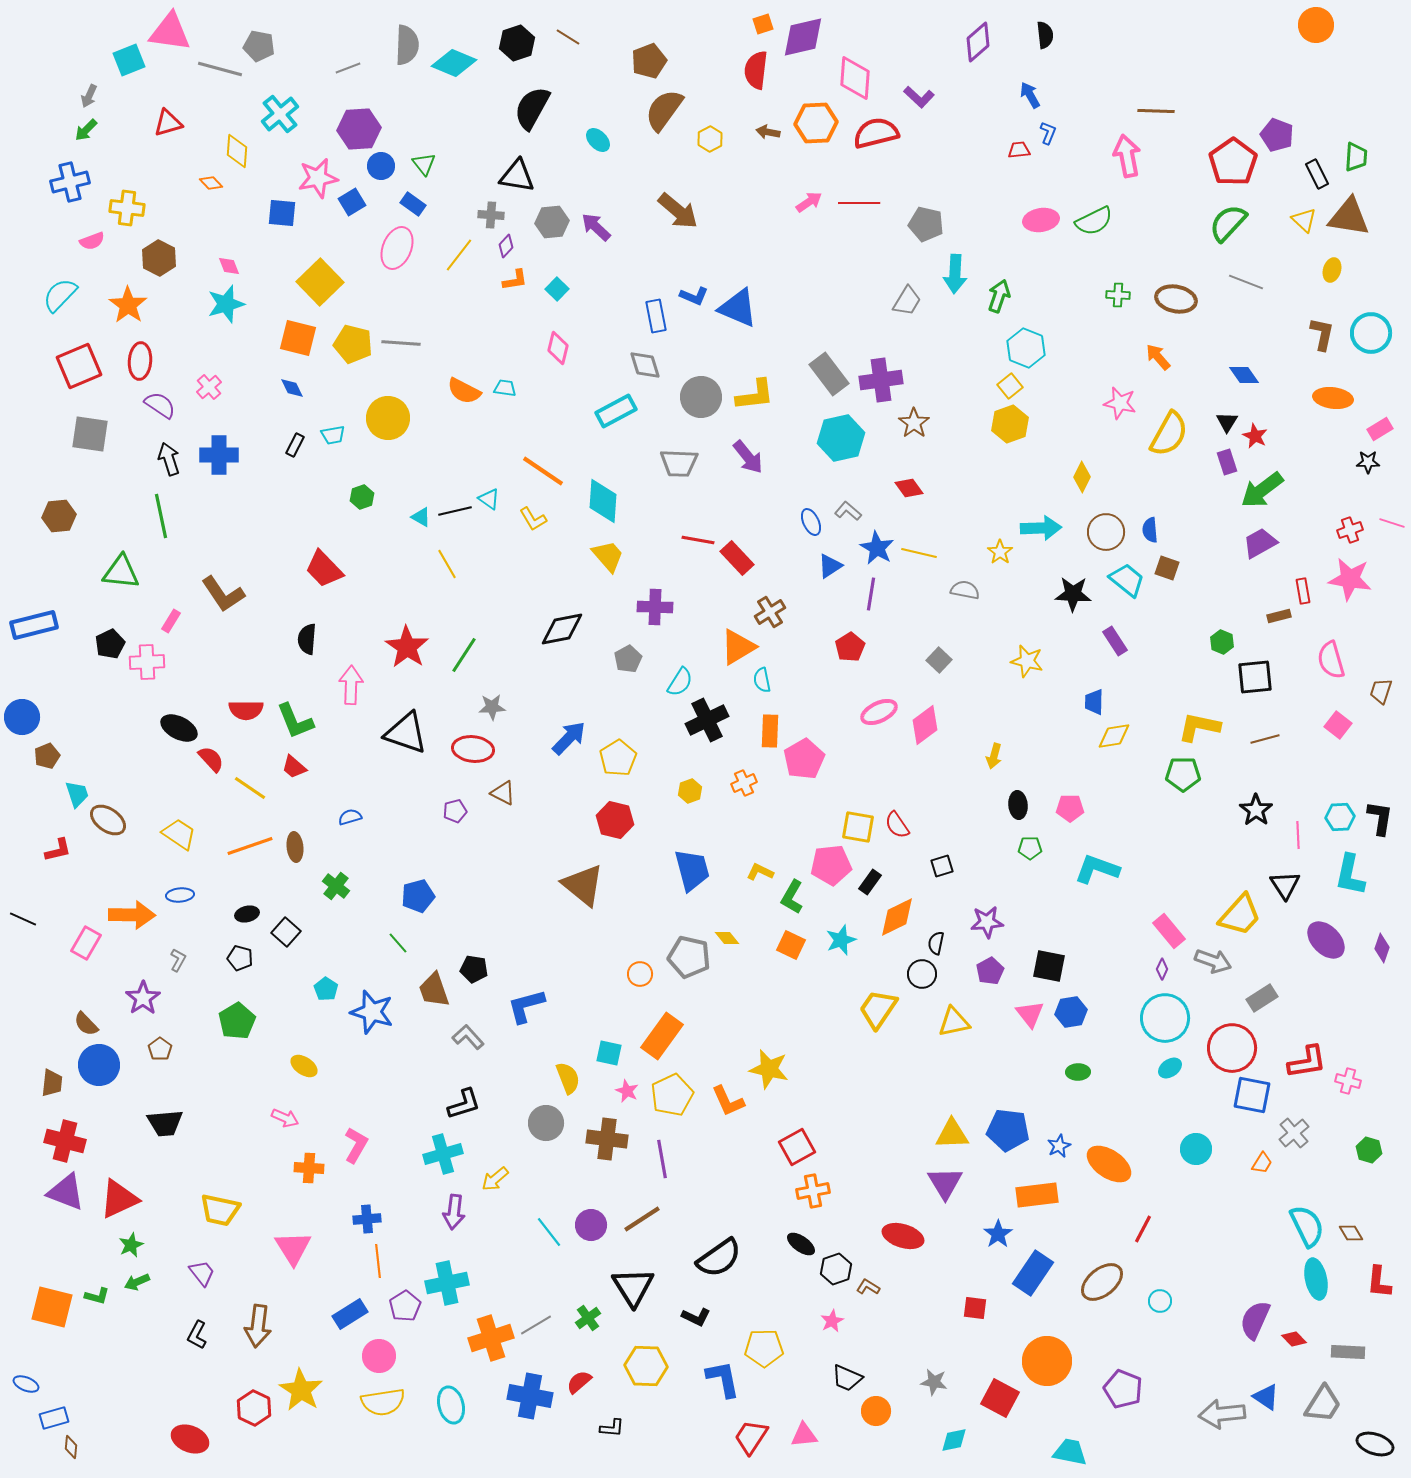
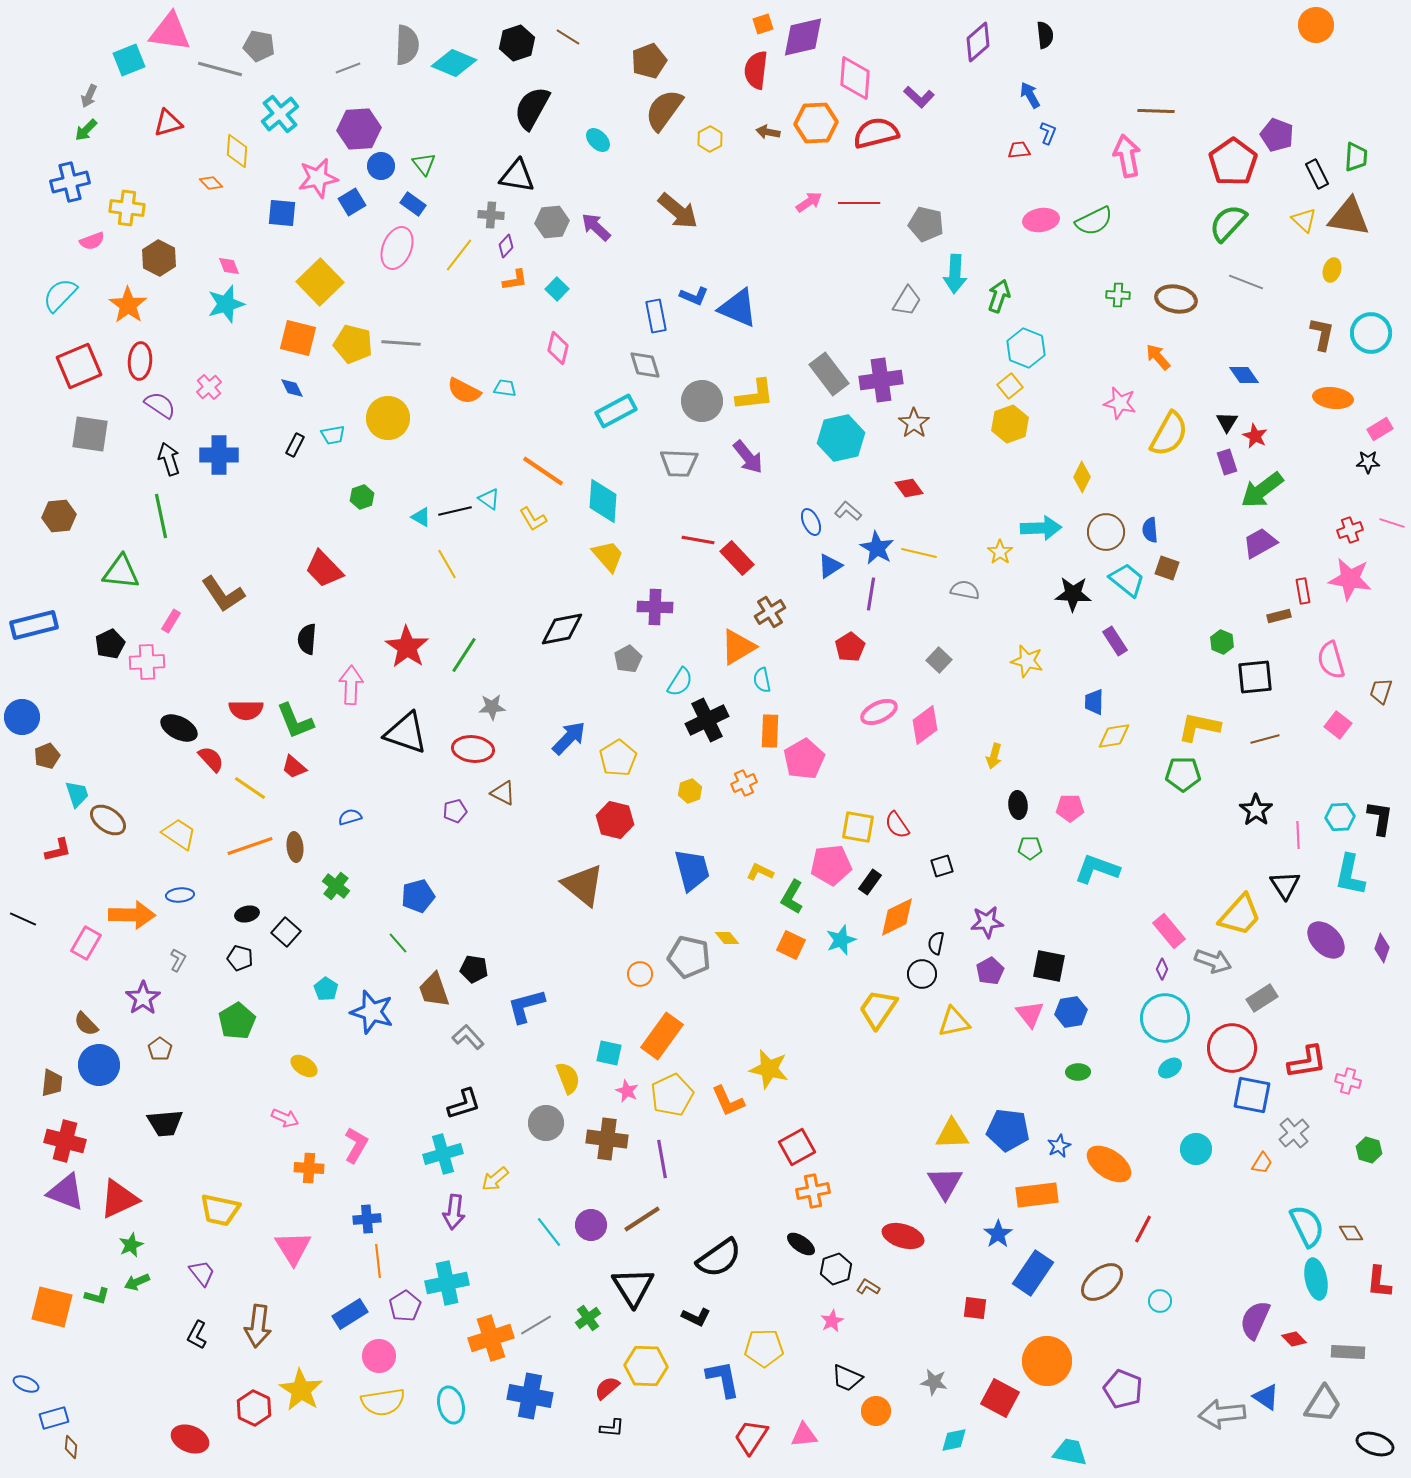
gray circle at (701, 397): moved 1 px right, 4 px down
red semicircle at (579, 1382): moved 28 px right, 6 px down
